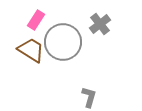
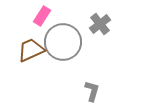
pink rectangle: moved 6 px right, 4 px up
brown trapezoid: rotated 56 degrees counterclockwise
gray L-shape: moved 3 px right, 6 px up
